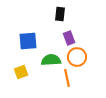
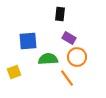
purple rectangle: rotated 40 degrees counterclockwise
green semicircle: moved 3 px left, 1 px up
yellow square: moved 7 px left
orange line: rotated 24 degrees counterclockwise
